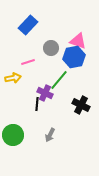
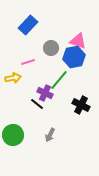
black line: rotated 56 degrees counterclockwise
